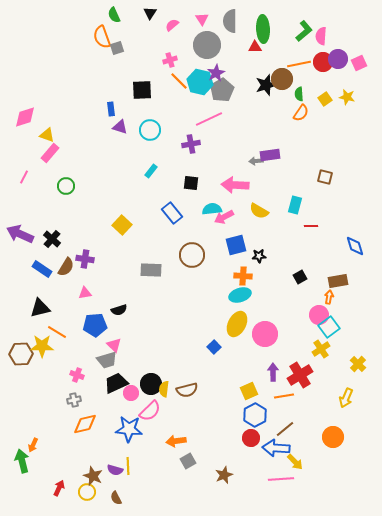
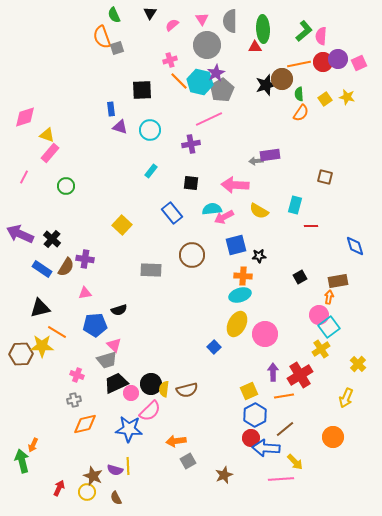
blue arrow at (276, 448): moved 10 px left
